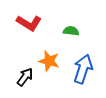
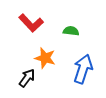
red L-shape: moved 2 px right; rotated 15 degrees clockwise
orange star: moved 4 px left, 3 px up
black arrow: moved 2 px right, 1 px down
